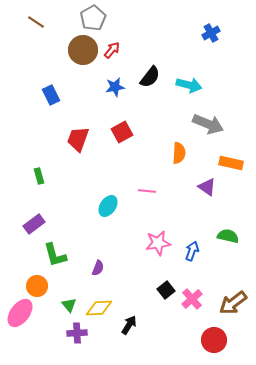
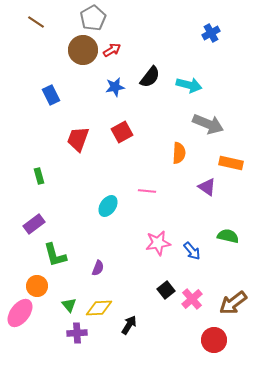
red arrow: rotated 18 degrees clockwise
blue arrow: rotated 120 degrees clockwise
